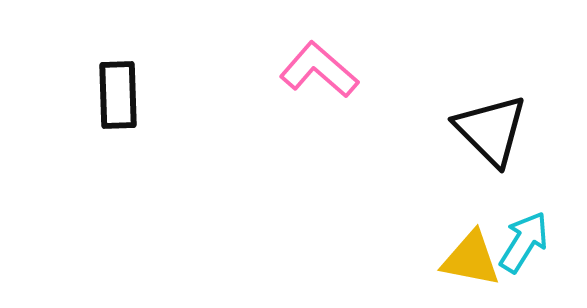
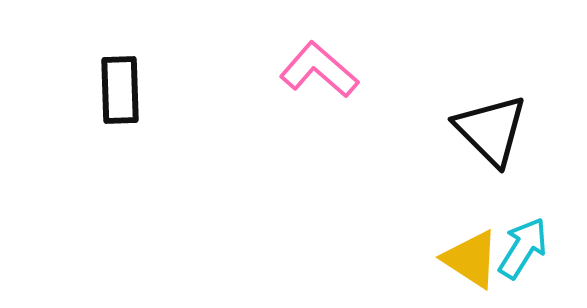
black rectangle: moved 2 px right, 5 px up
cyan arrow: moved 1 px left, 6 px down
yellow triangle: rotated 22 degrees clockwise
